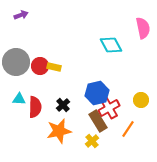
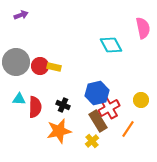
black cross: rotated 24 degrees counterclockwise
